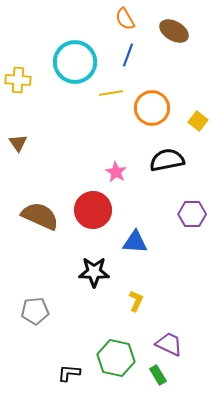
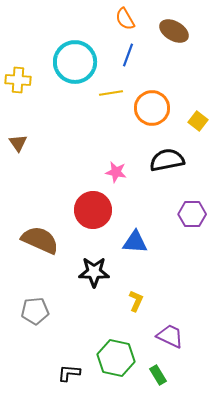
pink star: rotated 20 degrees counterclockwise
brown semicircle: moved 24 px down
purple trapezoid: moved 1 px right, 8 px up
